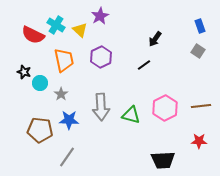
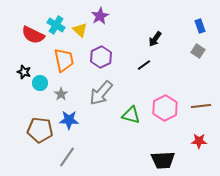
gray arrow: moved 14 px up; rotated 44 degrees clockwise
